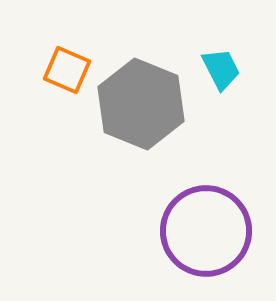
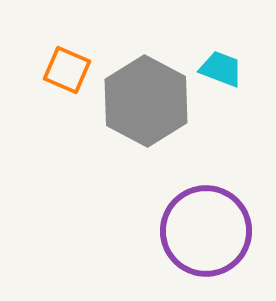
cyan trapezoid: rotated 42 degrees counterclockwise
gray hexagon: moved 5 px right, 3 px up; rotated 6 degrees clockwise
